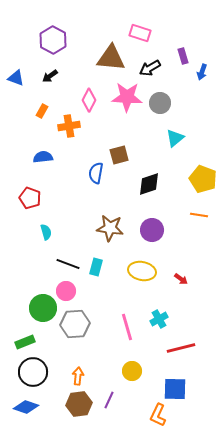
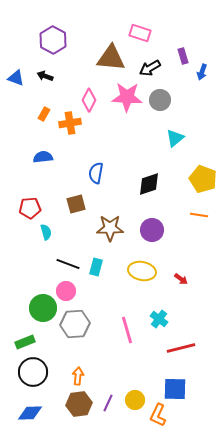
black arrow at (50, 76): moved 5 px left; rotated 56 degrees clockwise
gray circle at (160, 103): moved 3 px up
orange rectangle at (42, 111): moved 2 px right, 3 px down
orange cross at (69, 126): moved 1 px right, 3 px up
brown square at (119, 155): moved 43 px left, 49 px down
red pentagon at (30, 198): moved 10 px down; rotated 25 degrees counterclockwise
brown star at (110, 228): rotated 8 degrees counterclockwise
cyan cross at (159, 319): rotated 24 degrees counterclockwise
pink line at (127, 327): moved 3 px down
yellow circle at (132, 371): moved 3 px right, 29 px down
purple line at (109, 400): moved 1 px left, 3 px down
blue diamond at (26, 407): moved 4 px right, 6 px down; rotated 20 degrees counterclockwise
